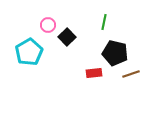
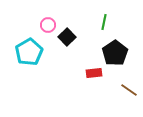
black pentagon: rotated 25 degrees clockwise
brown line: moved 2 px left, 16 px down; rotated 54 degrees clockwise
